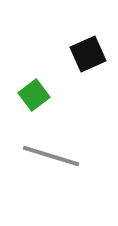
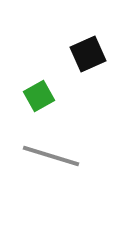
green square: moved 5 px right, 1 px down; rotated 8 degrees clockwise
